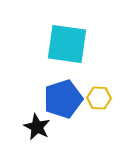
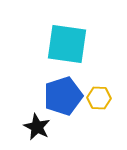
blue pentagon: moved 3 px up
